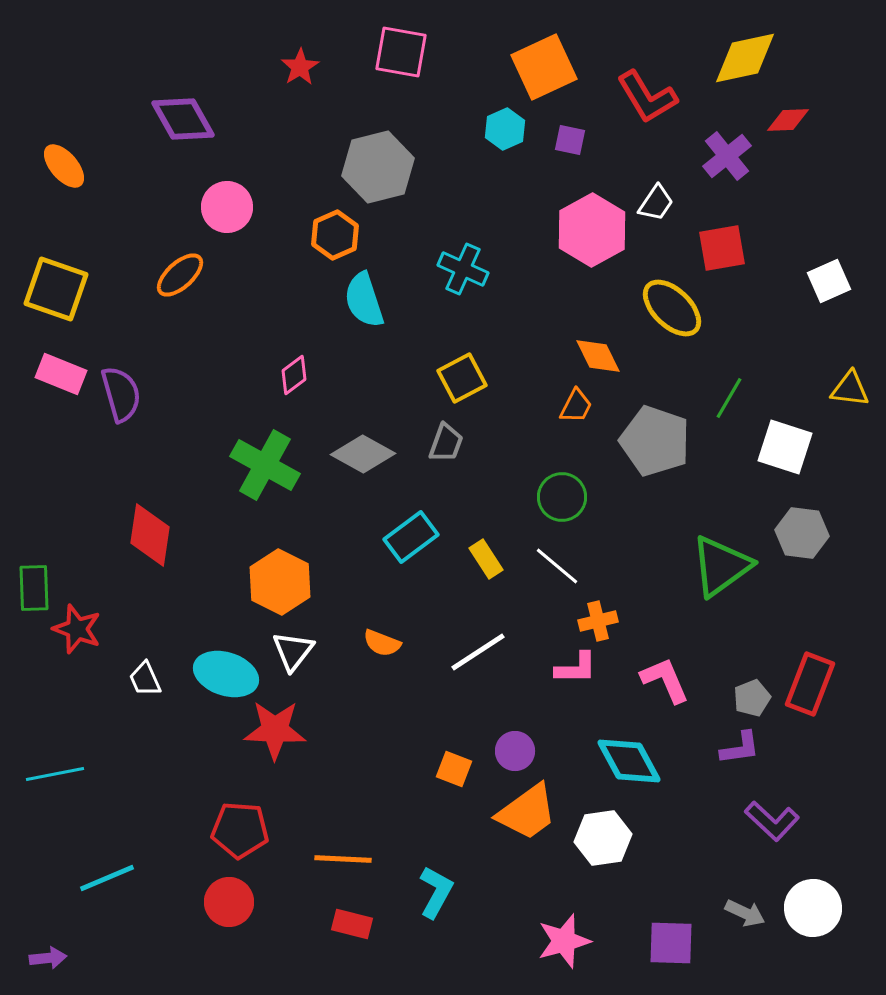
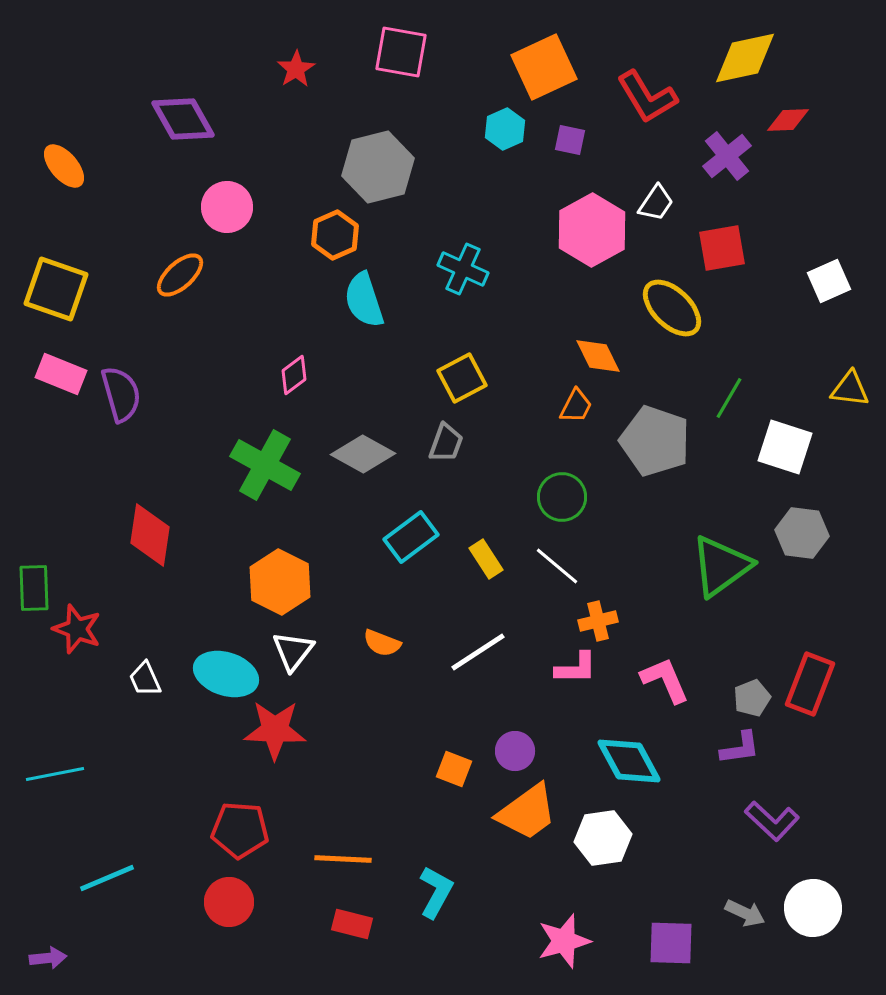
red star at (300, 67): moved 4 px left, 2 px down
